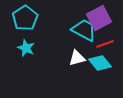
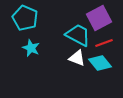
cyan pentagon: rotated 15 degrees counterclockwise
cyan trapezoid: moved 6 px left, 5 px down
red line: moved 1 px left, 1 px up
cyan star: moved 5 px right
white triangle: rotated 36 degrees clockwise
